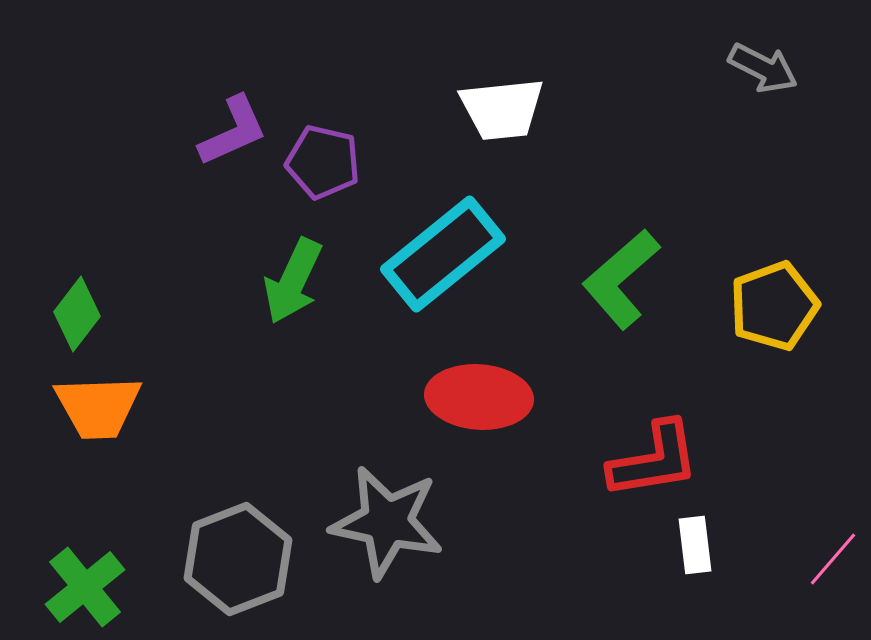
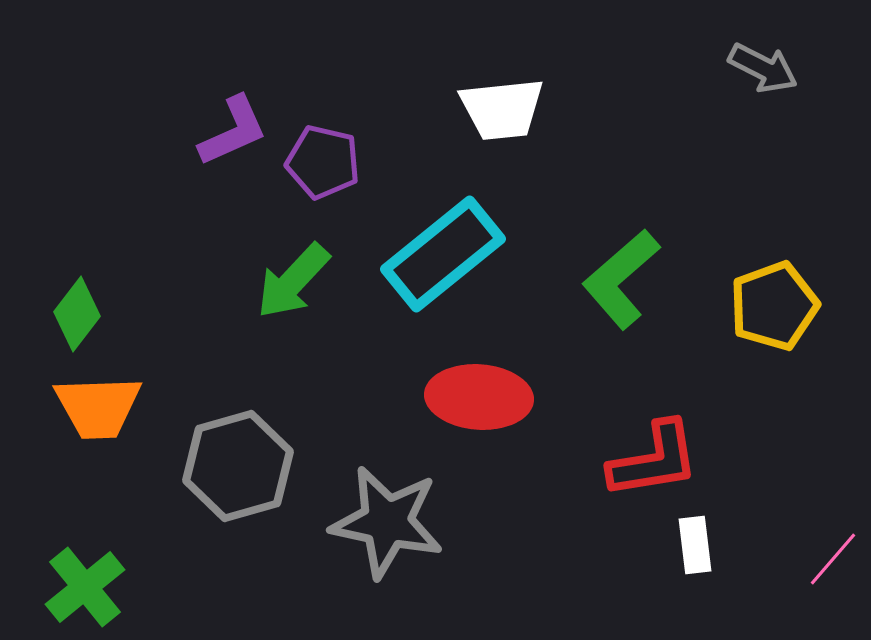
green arrow: rotated 18 degrees clockwise
gray hexagon: moved 93 px up; rotated 5 degrees clockwise
